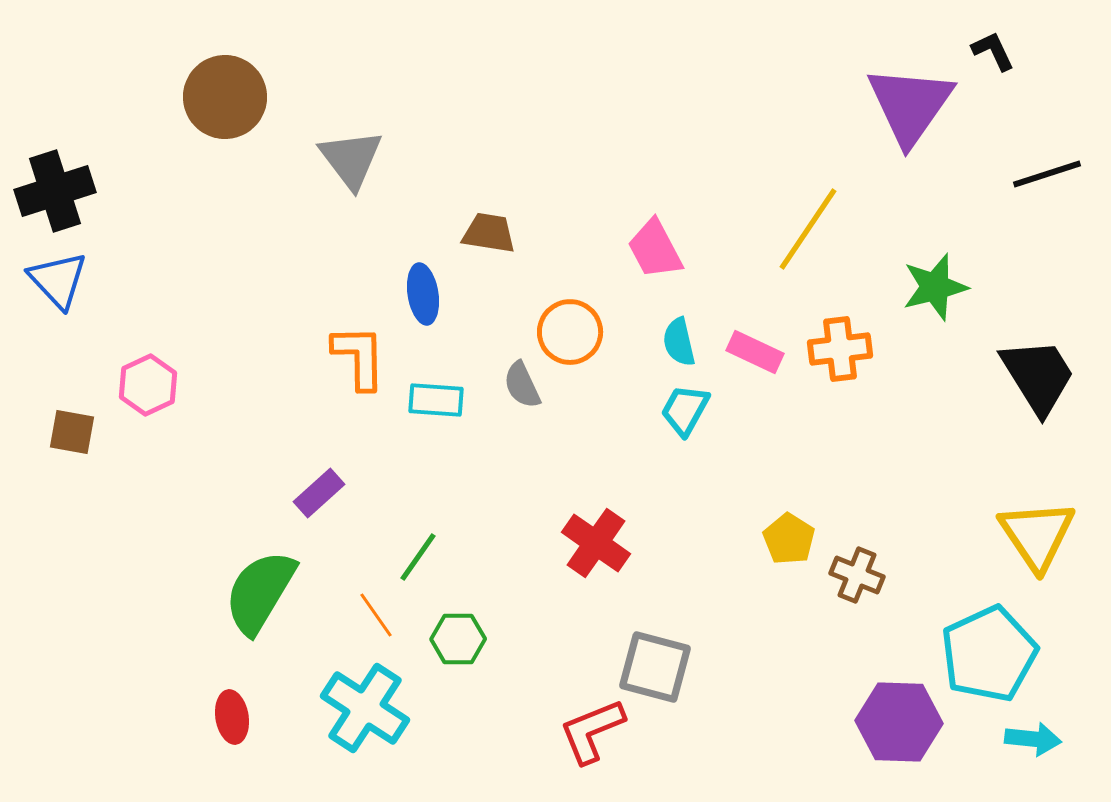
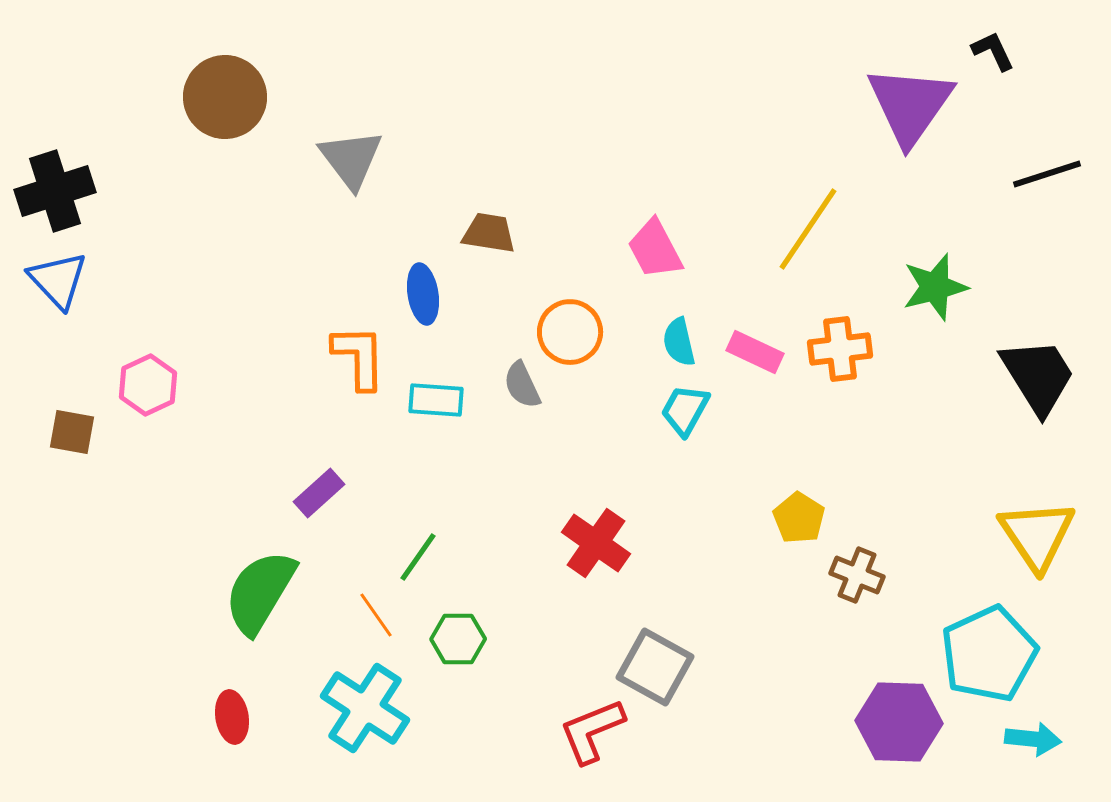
yellow pentagon: moved 10 px right, 21 px up
gray square: rotated 14 degrees clockwise
